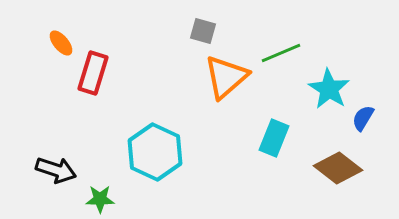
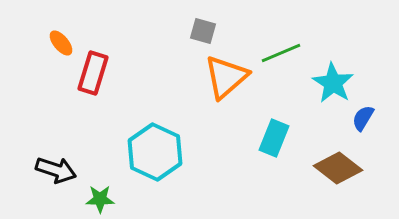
cyan star: moved 4 px right, 6 px up
